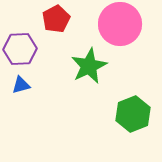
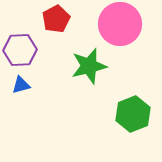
purple hexagon: moved 1 px down
green star: rotated 12 degrees clockwise
